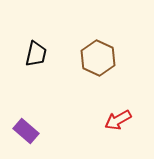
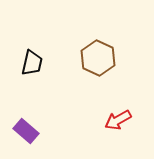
black trapezoid: moved 4 px left, 9 px down
